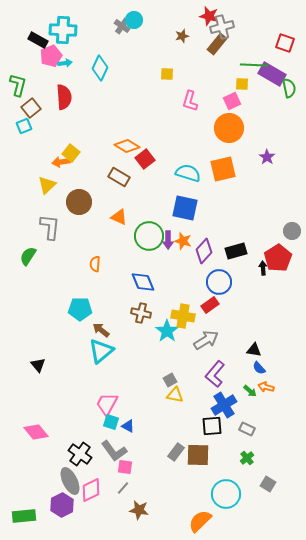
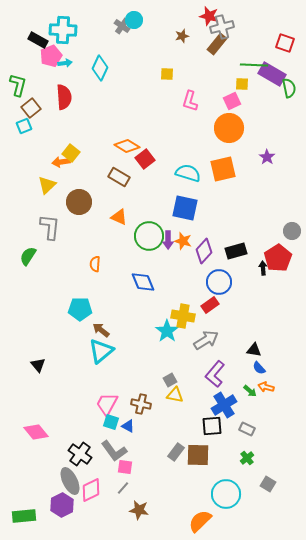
brown cross at (141, 313): moved 91 px down
